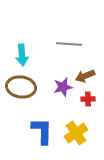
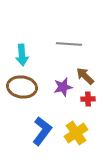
brown arrow: rotated 66 degrees clockwise
brown ellipse: moved 1 px right
blue L-shape: rotated 36 degrees clockwise
